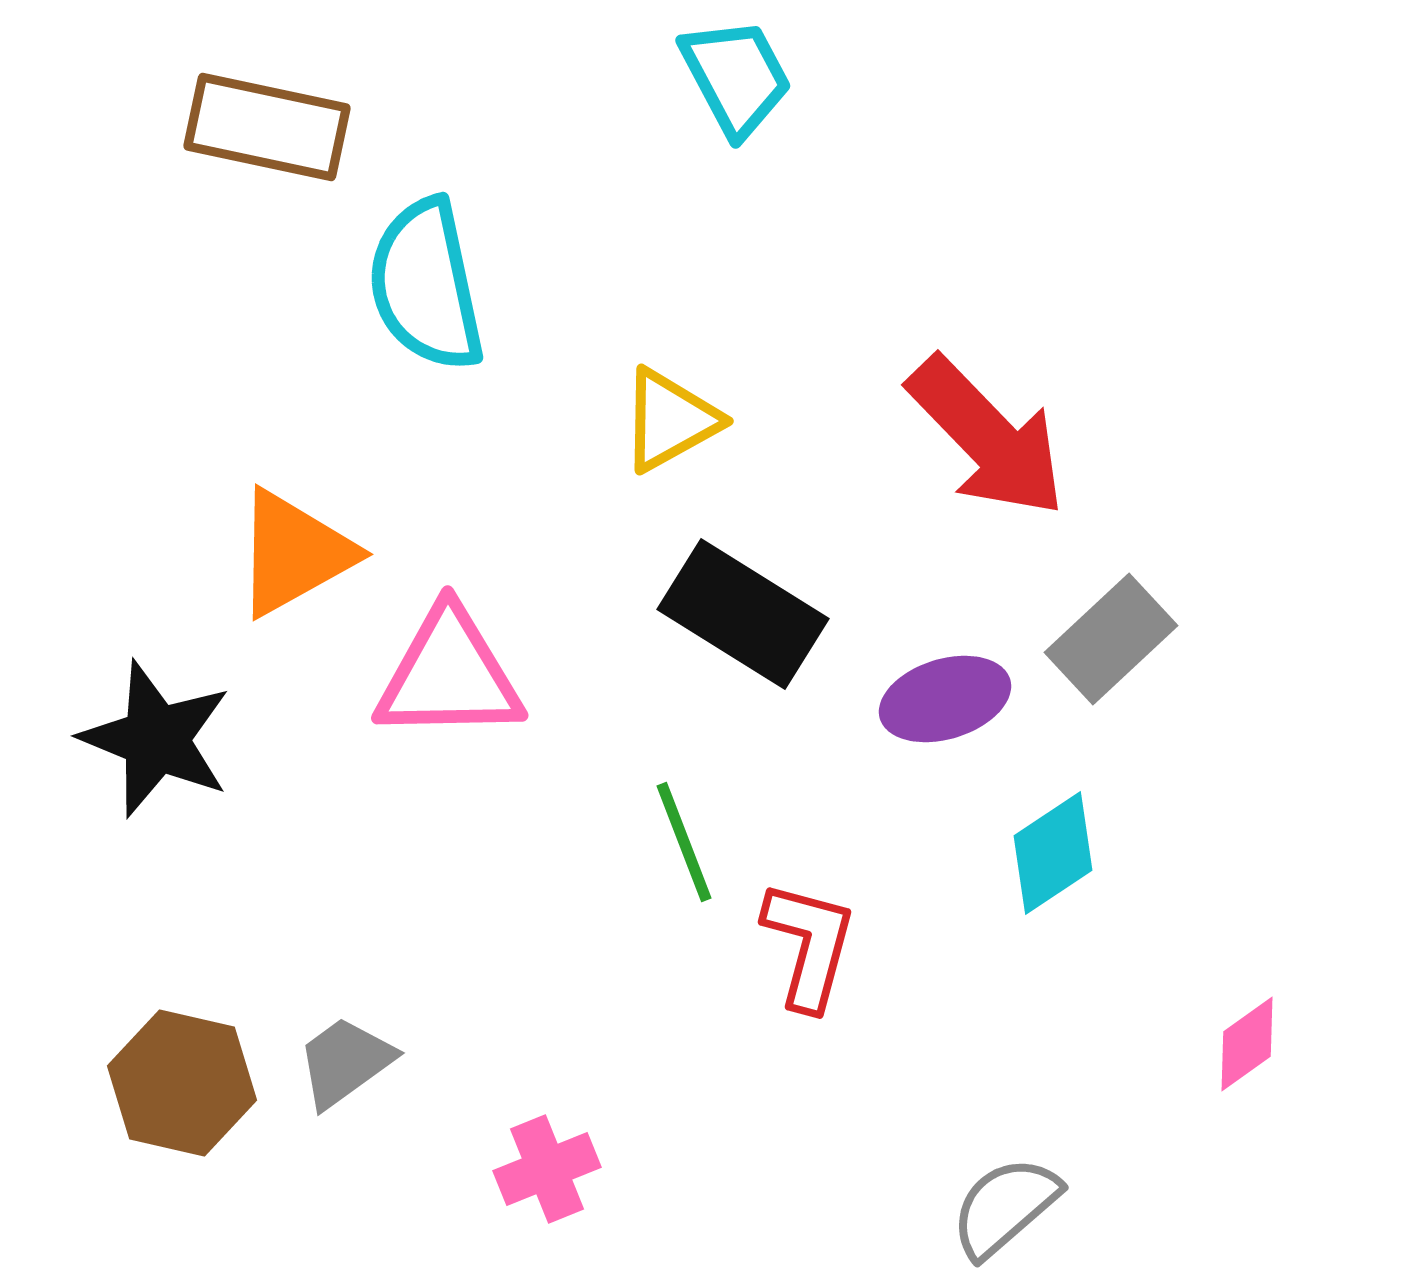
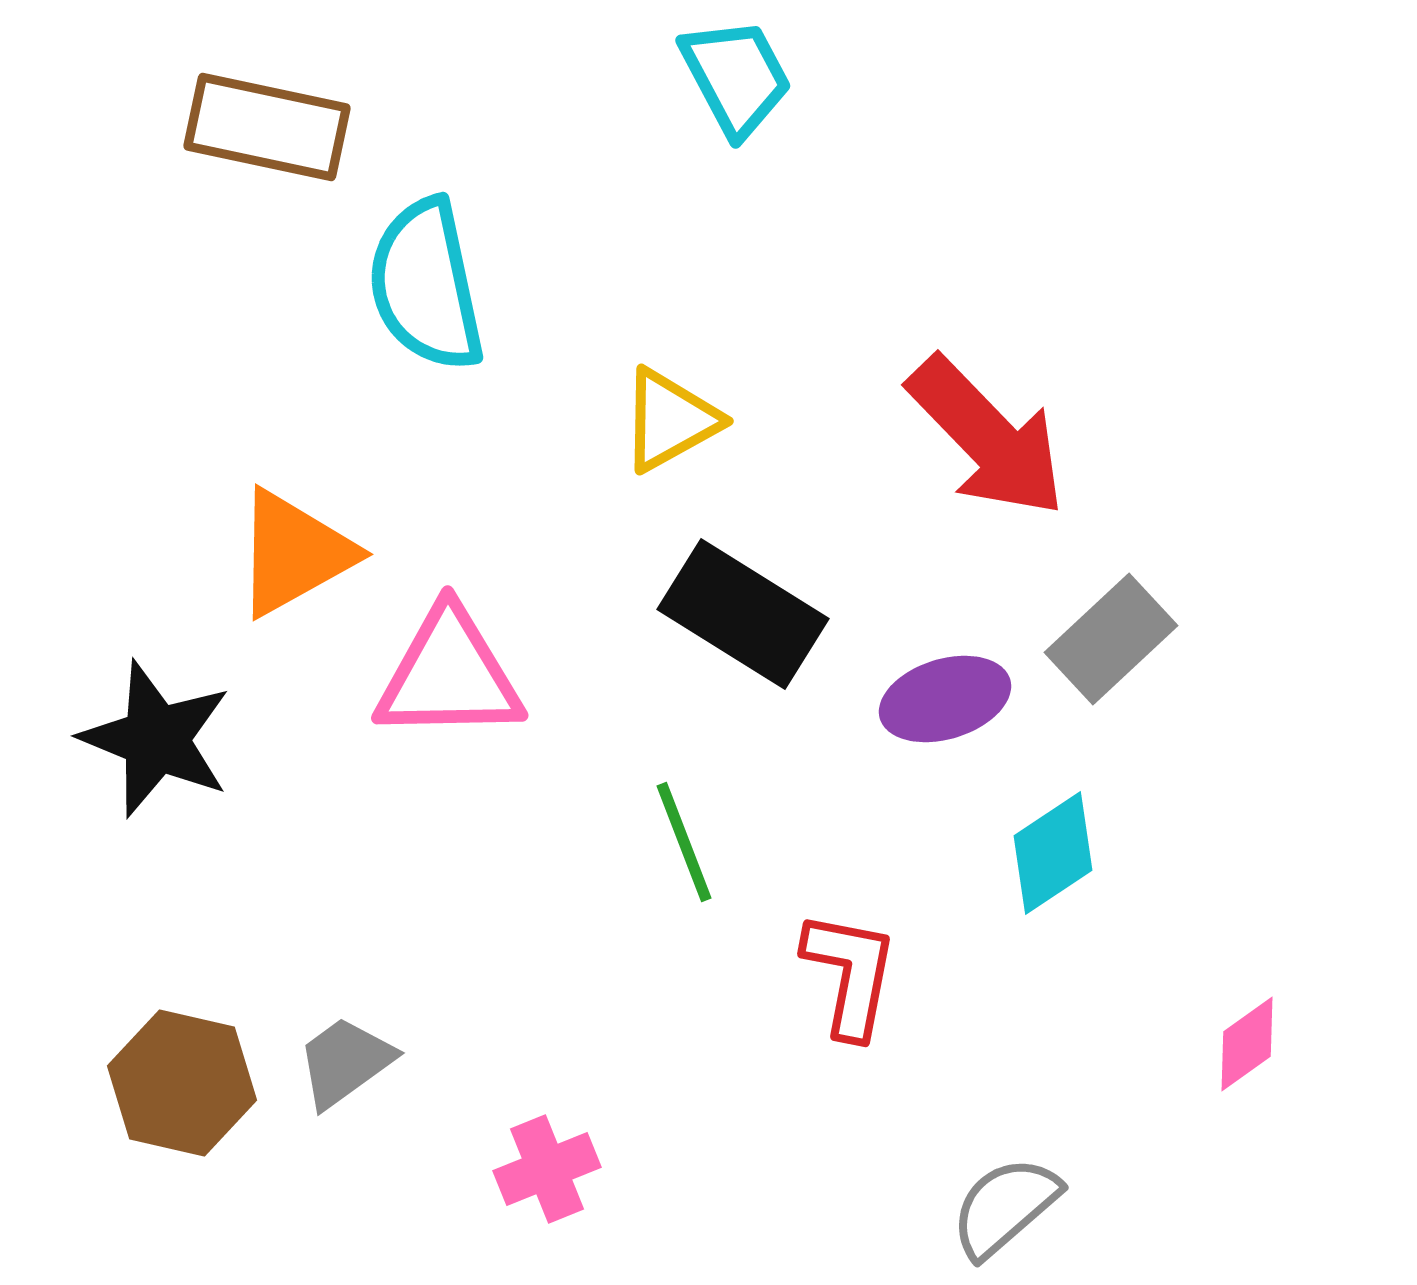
red L-shape: moved 41 px right, 29 px down; rotated 4 degrees counterclockwise
